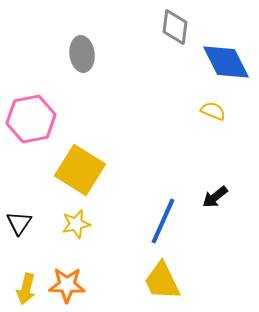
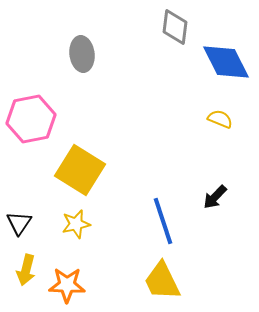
yellow semicircle: moved 7 px right, 8 px down
black arrow: rotated 8 degrees counterclockwise
blue line: rotated 42 degrees counterclockwise
yellow arrow: moved 19 px up
